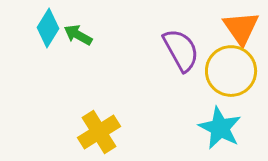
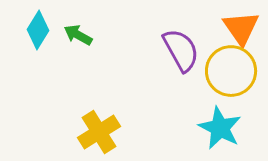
cyan diamond: moved 10 px left, 2 px down
